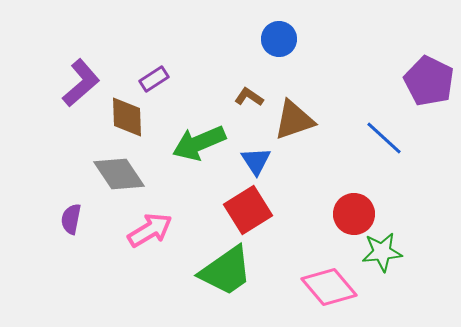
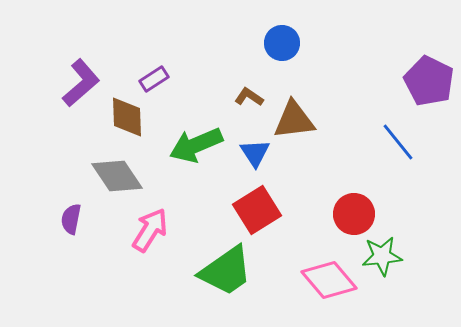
blue circle: moved 3 px right, 4 px down
brown triangle: rotated 12 degrees clockwise
blue line: moved 14 px right, 4 px down; rotated 9 degrees clockwise
green arrow: moved 3 px left, 2 px down
blue triangle: moved 1 px left, 8 px up
gray diamond: moved 2 px left, 2 px down
red square: moved 9 px right
pink arrow: rotated 27 degrees counterclockwise
green star: moved 4 px down
pink diamond: moved 7 px up
